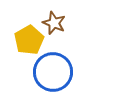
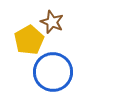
brown star: moved 2 px left, 1 px up
